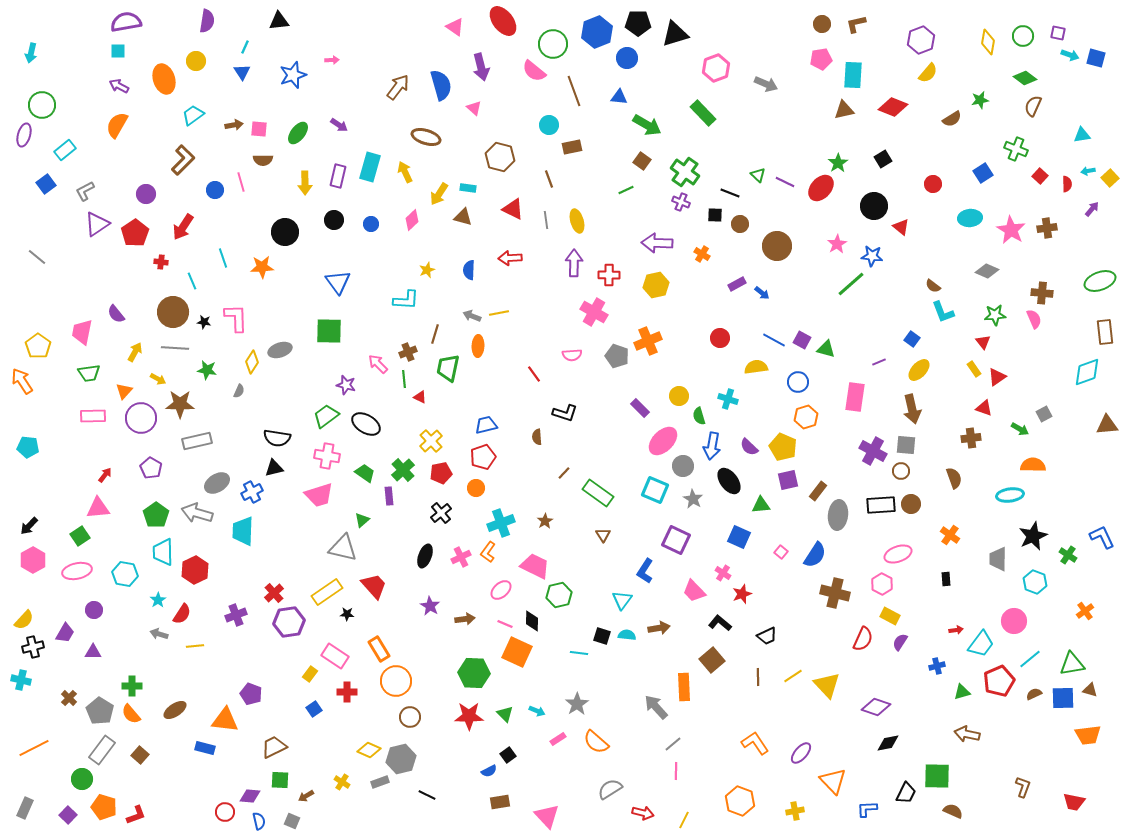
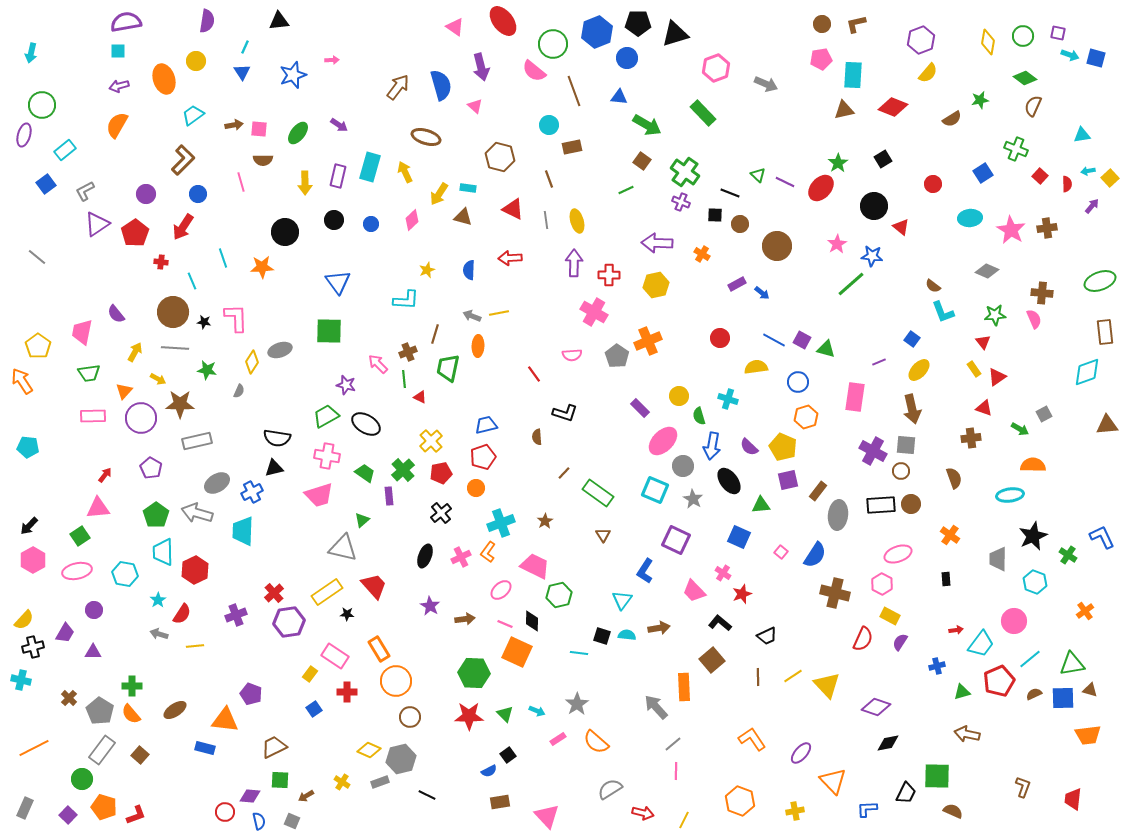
purple arrow at (119, 86): rotated 42 degrees counterclockwise
pink triangle at (474, 108): moved 1 px right, 2 px up
blue circle at (215, 190): moved 17 px left, 4 px down
purple arrow at (1092, 209): moved 3 px up
gray pentagon at (617, 356): rotated 15 degrees clockwise
green trapezoid at (326, 416): rotated 8 degrees clockwise
orange L-shape at (755, 743): moved 3 px left, 4 px up
red trapezoid at (1074, 802): moved 1 px left, 3 px up; rotated 85 degrees clockwise
